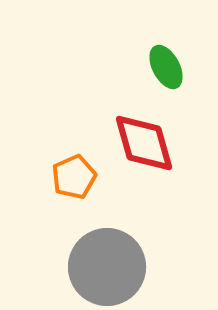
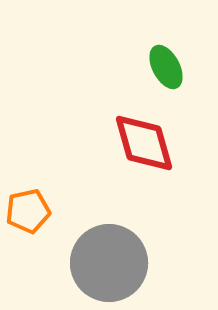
orange pentagon: moved 46 px left, 34 px down; rotated 12 degrees clockwise
gray circle: moved 2 px right, 4 px up
